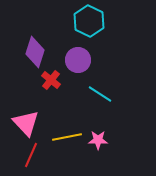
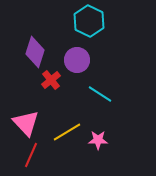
purple circle: moved 1 px left
red cross: rotated 12 degrees clockwise
yellow line: moved 5 px up; rotated 20 degrees counterclockwise
